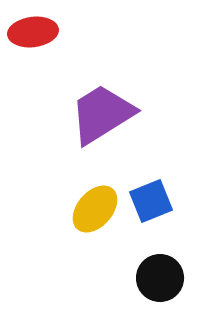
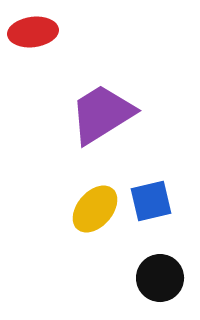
blue square: rotated 9 degrees clockwise
